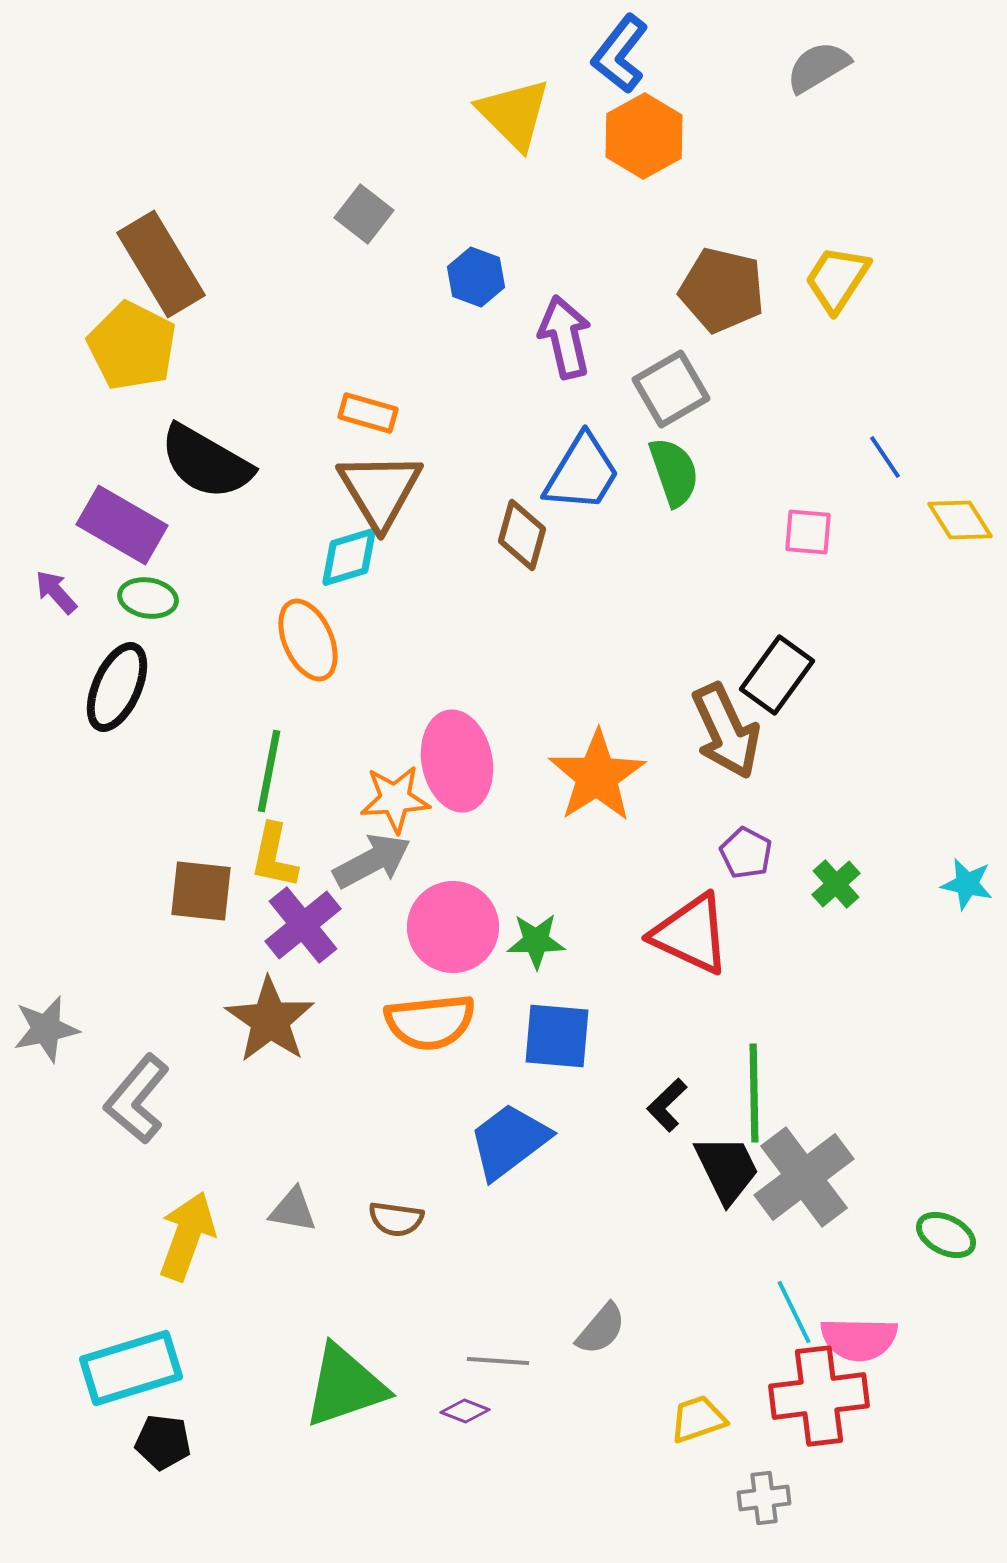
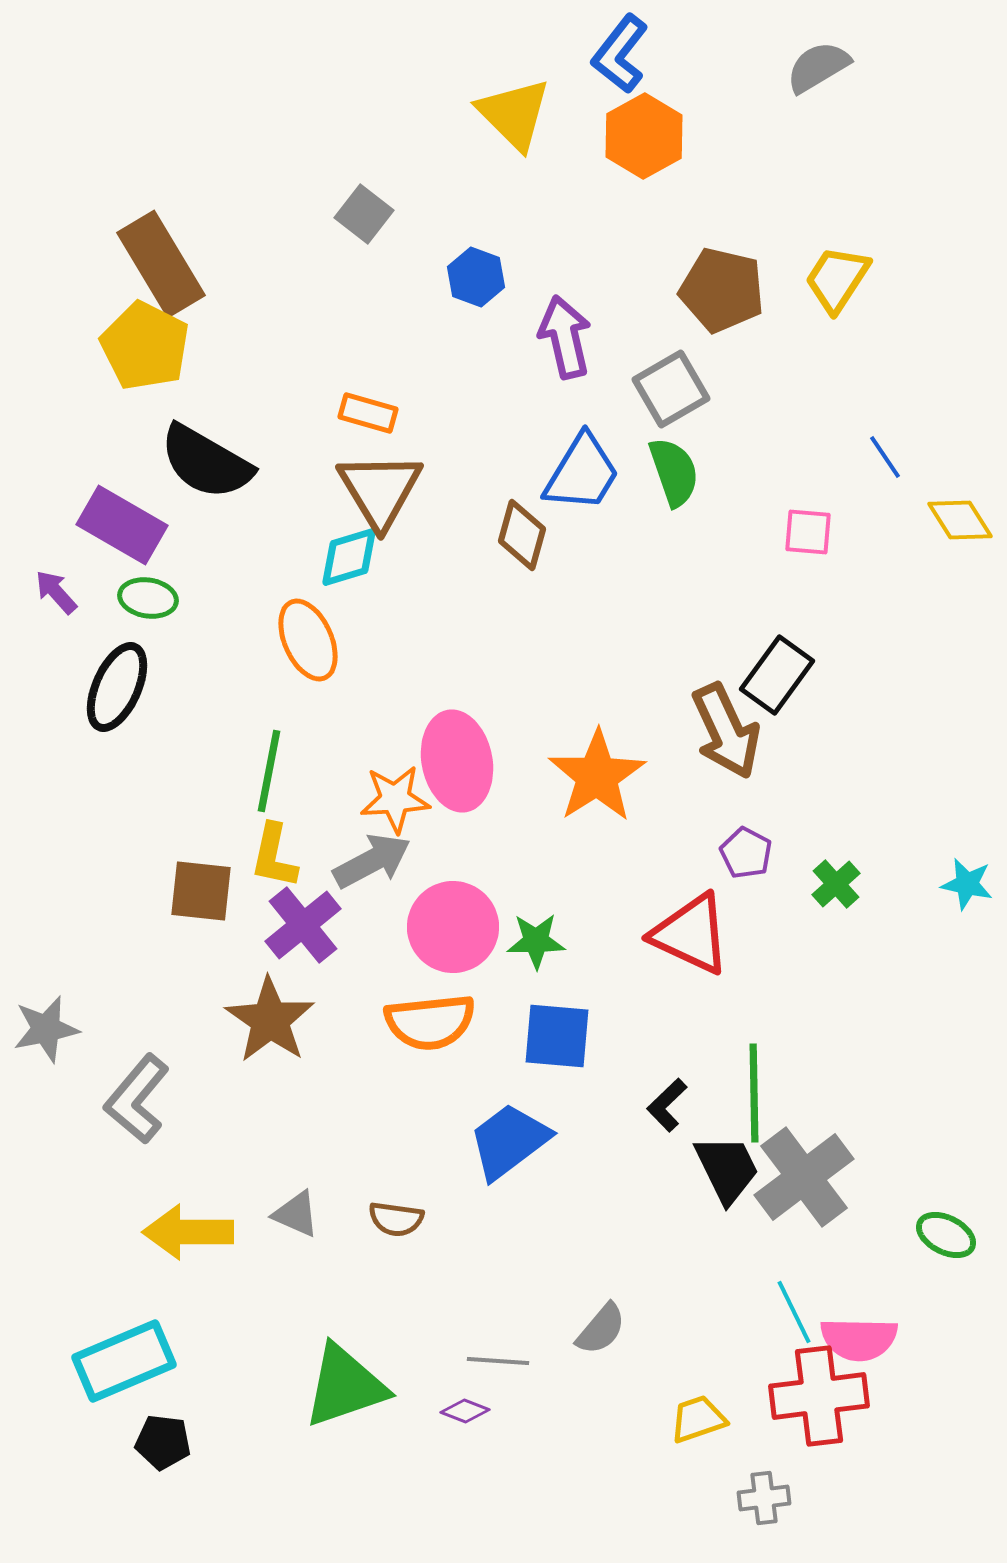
yellow pentagon at (132, 346): moved 13 px right
gray triangle at (293, 1210): moved 3 px right, 4 px down; rotated 14 degrees clockwise
yellow arrow at (187, 1236): moved 1 px right, 4 px up; rotated 110 degrees counterclockwise
cyan rectangle at (131, 1368): moved 7 px left, 7 px up; rotated 6 degrees counterclockwise
